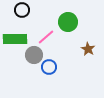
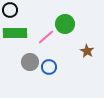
black circle: moved 12 px left
green circle: moved 3 px left, 2 px down
green rectangle: moved 6 px up
brown star: moved 1 px left, 2 px down
gray circle: moved 4 px left, 7 px down
